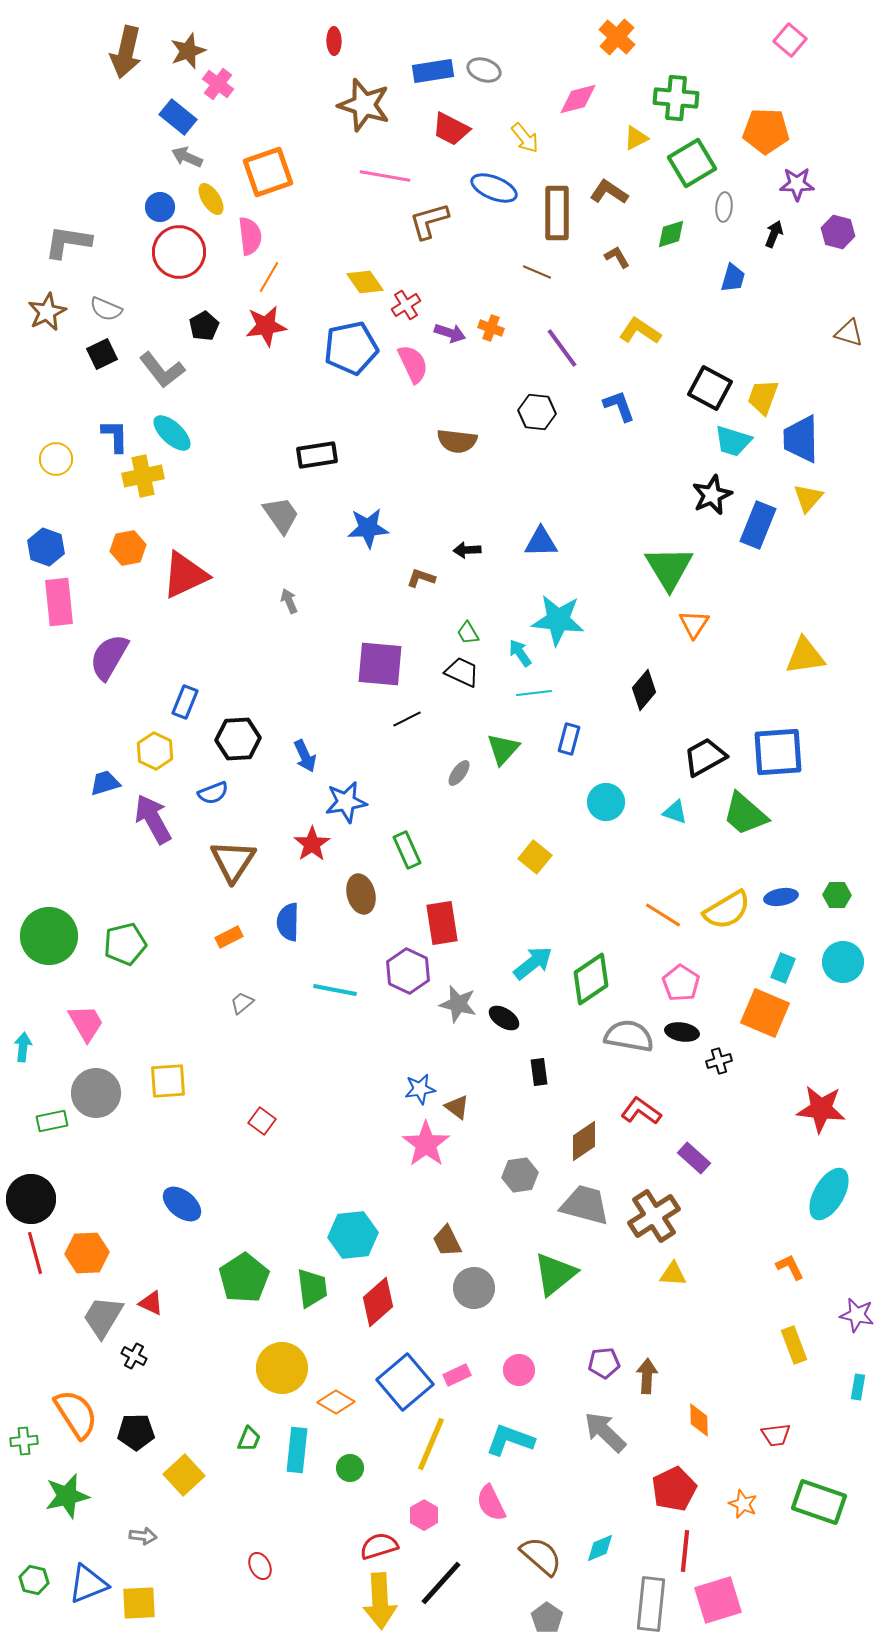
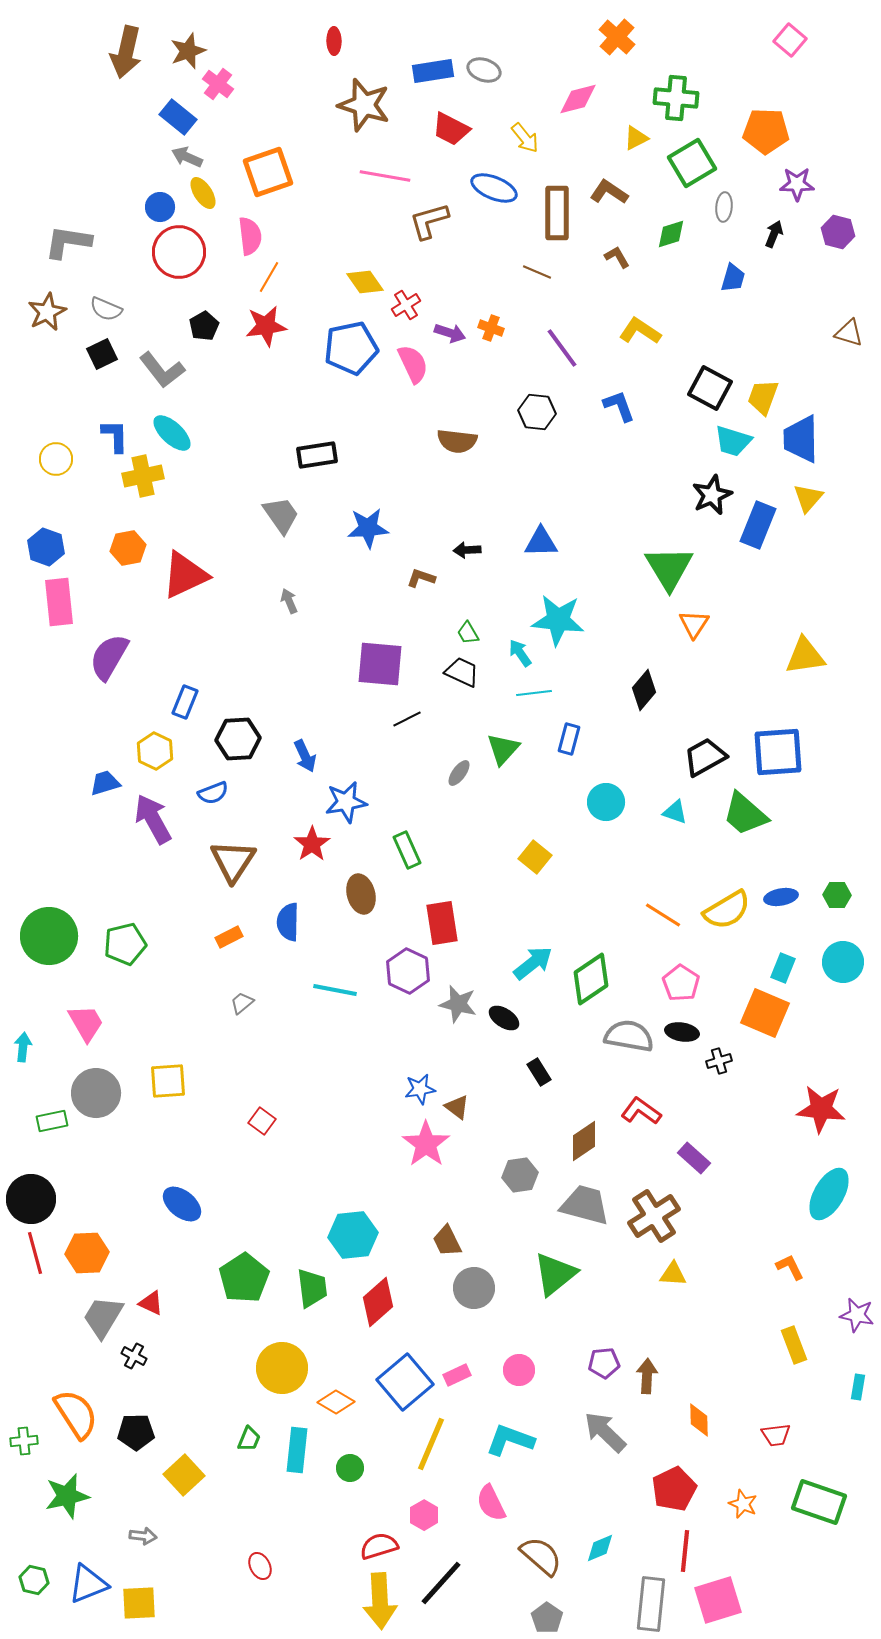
yellow ellipse at (211, 199): moved 8 px left, 6 px up
black rectangle at (539, 1072): rotated 24 degrees counterclockwise
